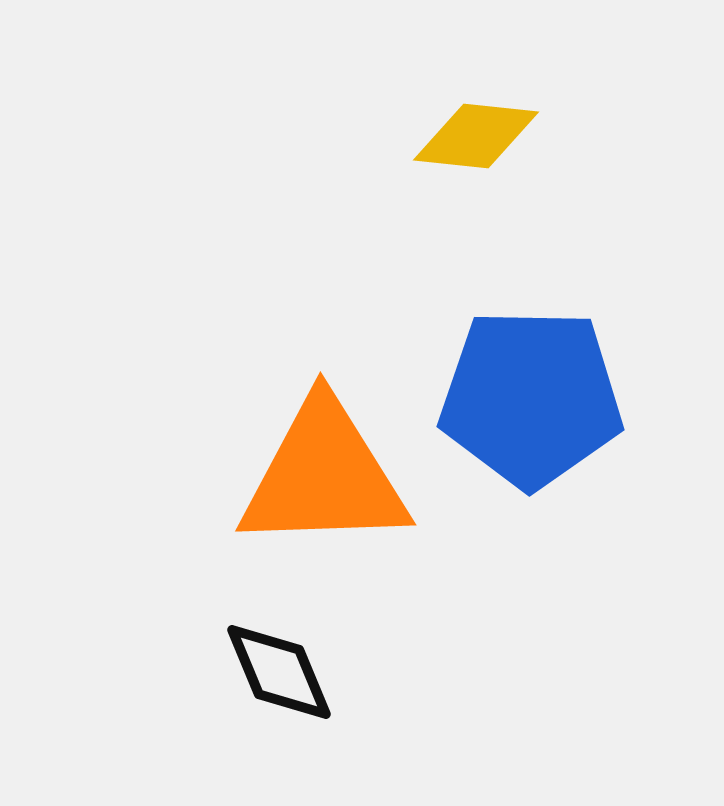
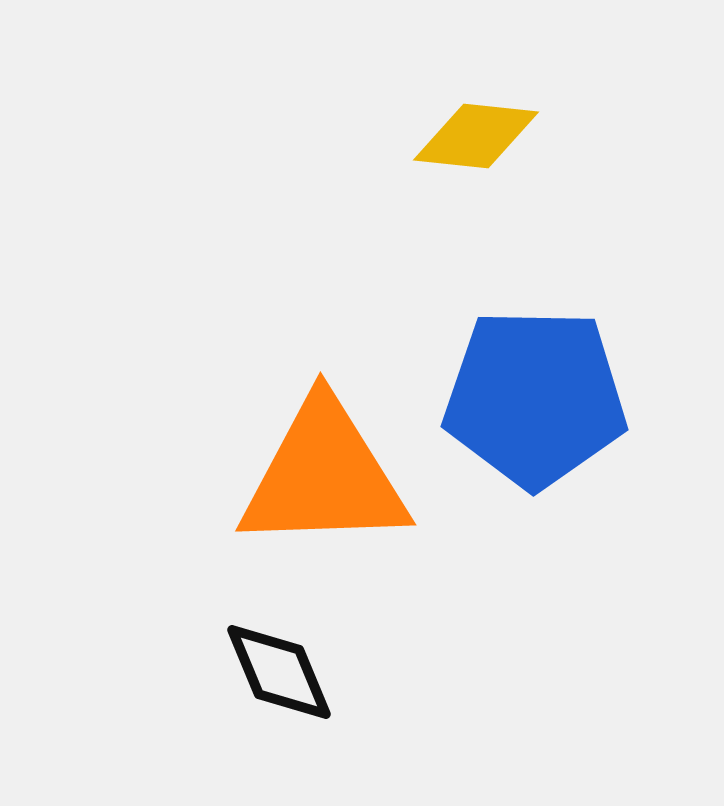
blue pentagon: moved 4 px right
